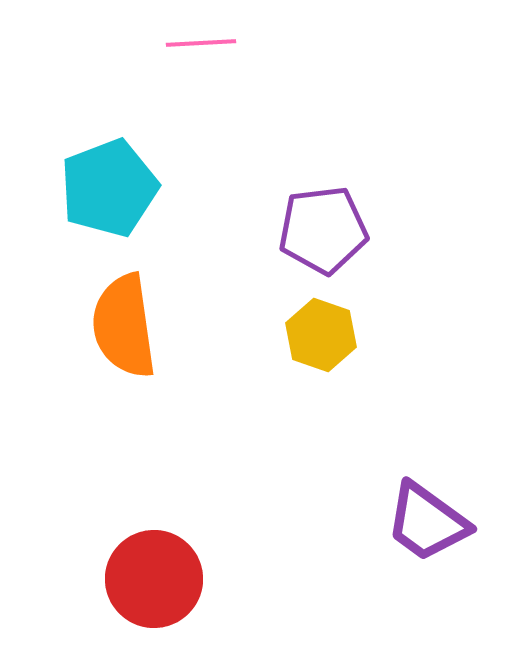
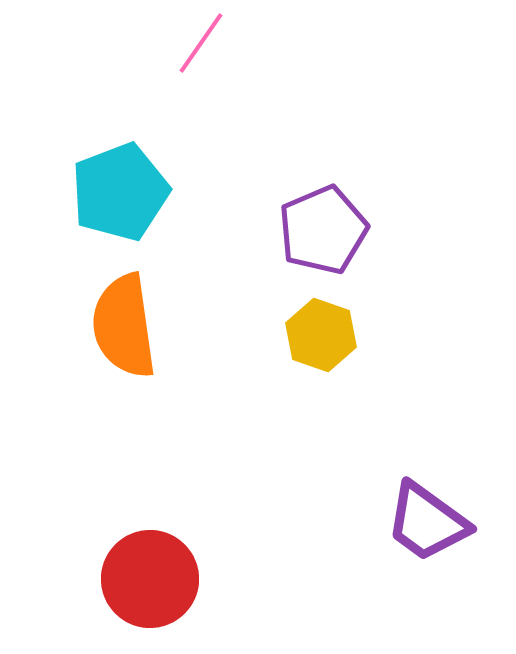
pink line: rotated 52 degrees counterclockwise
cyan pentagon: moved 11 px right, 4 px down
purple pentagon: rotated 16 degrees counterclockwise
red circle: moved 4 px left
